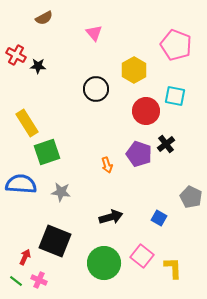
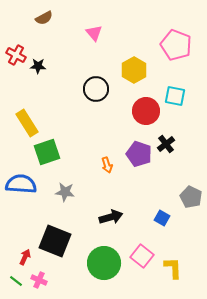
gray star: moved 4 px right
blue square: moved 3 px right
